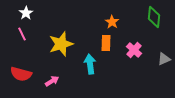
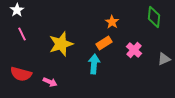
white star: moved 9 px left, 3 px up
orange rectangle: moved 2 px left; rotated 56 degrees clockwise
cyan arrow: moved 4 px right; rotated 12 degrees clockwise
pink arrow: moved 2 px left, 1 px down; rotated 56 degrees clockwise
